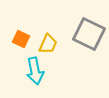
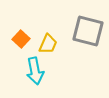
gray square: moved 1 px left, 3 px up; rotated 12 degrees counterclockwise
orange square: rotated 18 degrees clockwise
